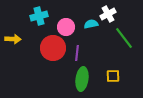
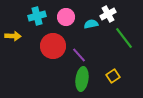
cyan cross: moved 2 px left
pink circle: moved 10 px up
yellow arrow: moved 3 px up
red circle: moved 2 px up
purple line: moved 2 px right, 2 px down; rotated 49 degrees counterclockwise
yellow square: rotated 32 degrees counterclockwise
